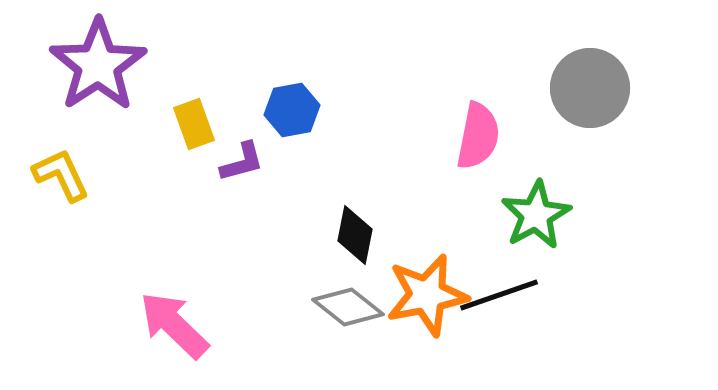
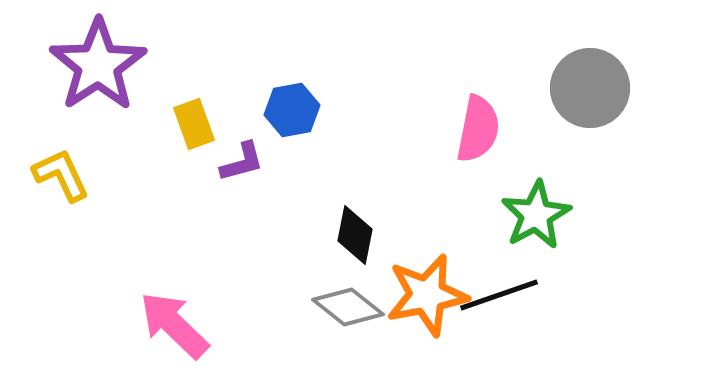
pink semicircle: moved 7 px up
